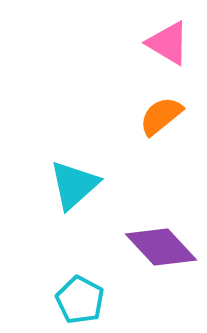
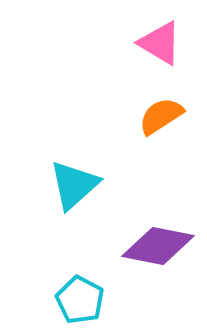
pink triangle: moved 8 px left
orange semicircle: rotated 6 degrees clockwise
purple diamond: moved 3 px left, 1 px up; rotated 36 degrees counterclockwise
